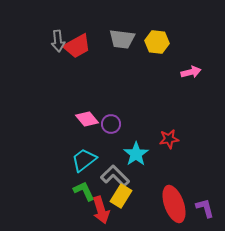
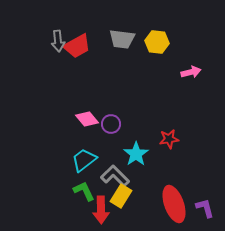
red arrow: rotated 16 degrees clockwise
